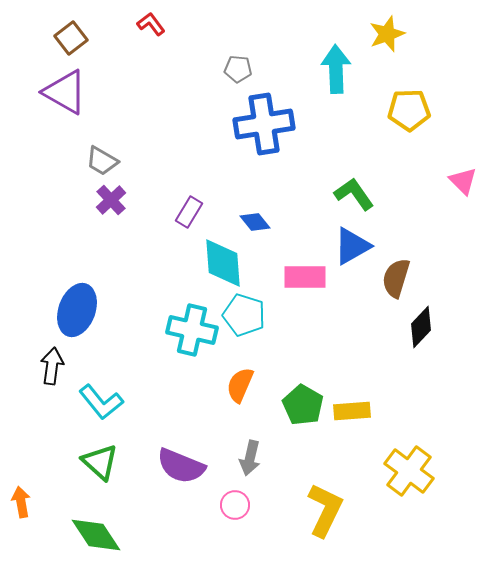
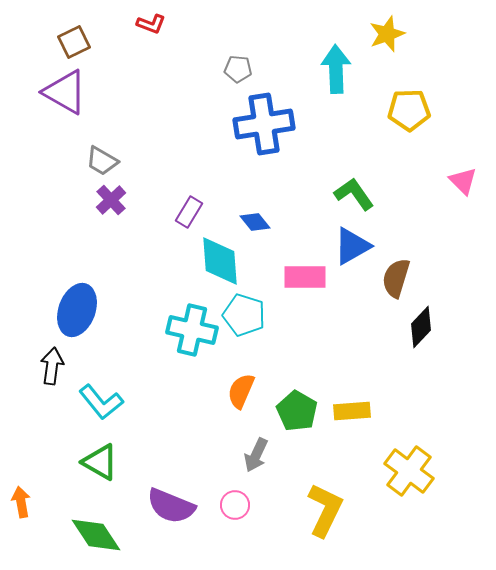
red L-shape: rotated 148 degrees clockwise
brown square: moved 3 px right, 4 px down; rotated 12 degrees clockwise
cyan diamond: moved 3 px left, 2 px up
orange semicircle: moved 1 px right, 6 px down
green pentagon: moved 6 px left, 6 px down
gray arrow: moved 6 px right, 3 px up; rotated 12 degrees clockwise
green triangle: rotated 12 degrees counterclockwise
purple semicircle: moved 10 px left, 40 px down
